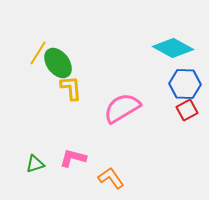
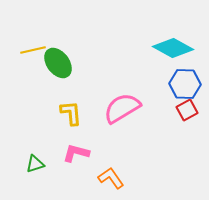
yellow line: moved 5 px left, 3 px up; rotated 45 degrees clockwise
yellow L-shape: moved 25 px down
pink L-shape: moved 3 px right, 5 px up
